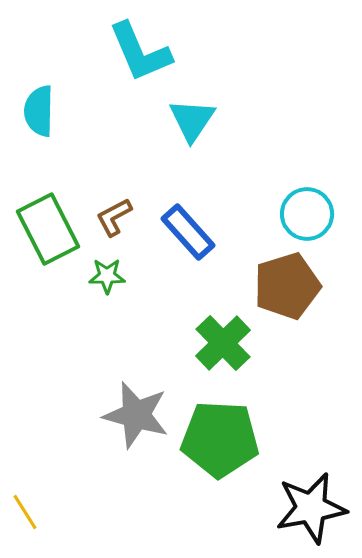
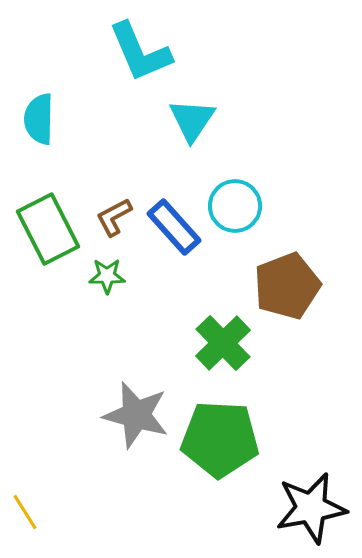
cyan semicircle: moved 8 px down
cyan circle: moved 72 px left, 8 px up
blue rectangle: moved 14 px left, 5 px up
brown pentagon: rotated 4 degrees counterclockwise
